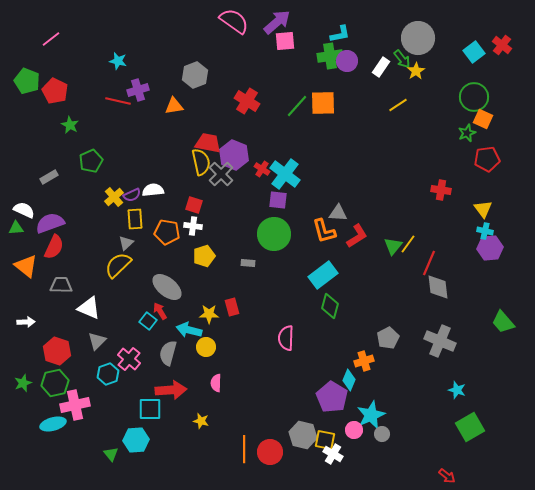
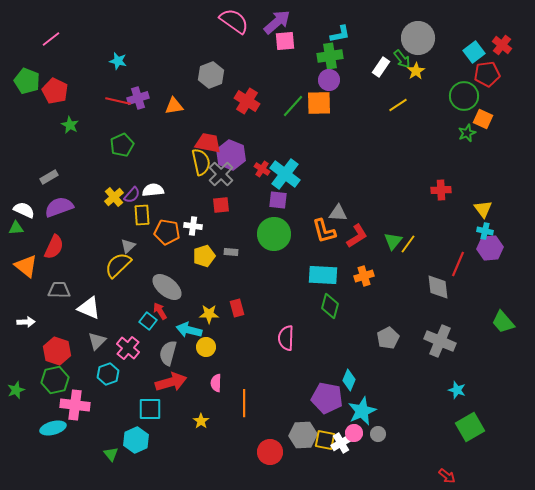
purple circle at (347, 61): moved 18 px left, 19 px down
gray hexagon at (195, 75): moved 16 px right
purple cross at (138, 90): moved 8 px down
green circle at (474, 97): moved 10 px left, 1 px up
orange square at (323, 103): moved 4 px left
green line at (297, 106): moved 4 px left
purple hexagon at (234, 155): moved 3 px left
red pentagon at (487, 159): moved 85 px up
green pentagon at (91, 161): moved 31 px right, 16 px up
red cross at (441, 190): rotated 12 degrees counterclockwise
purple semicircle at (132, 195): rotated 24 degrees counterclockwise
red square at (194, 205): moved 27 px right; rotated 24 degrees counterclockwise
yellow rectangle at (135, 219): moved 7 px right, 4 px up
purple semicircle at (50, 223): moved 9 px right, 16 px up
gray triangle at (126, 243): moved 2 px right, 3 px down
green triangle at (393, 246): moved 5 px up
gray rectangle at (248, 263): moved 17 px left, 11 px up
red line at (429, 263): moved 29 px right, 1 px down
cyan rectangle at (323, 275): rotated 40 degrees clockwise
gray trapezoid at (61, 285): moved 2 px left, 5 px down
red rectangle at (232, 307): moved 5 px right, 1 px down
pink cross at (129, 359): moved 1 px left, 11 px up
orange cross at (364, 361): moved 85 px up
green star at (23, 383): moved 7 px left, 7 px down
green hexagon at (55, 383): moved 3 px up
red arrow at (171, 390): moved 8 px up; rotated 12 degrees counterclockwise
purple pentagon at (332, 397): moved 5 px left, 1 px down; rotated 20 degrees counterclockwise
pink cross at (75, 405): rotated 20 degrees clockwise
cyan star at (371, 415): moved 9 px left, 4 px up
yellow star at (201, 421): rotated 21 degrees clockwise
cyan ellipse at (53, 424): moved 4 px down
pink circle at (354, 430): moved 3 px down
gray circle at (382, 434): moved 4 px left
gray hexagon at (303, 435): rotated 16 degrees counterclockwise
cyan hexagon at (136, 440): rotated 20 degrees counterclockwise
orange line at (244, 449): moved 46 px up
white cross at (333, 454): moved 8 px right, 11 px up; rotated 30 degrees clockwise
